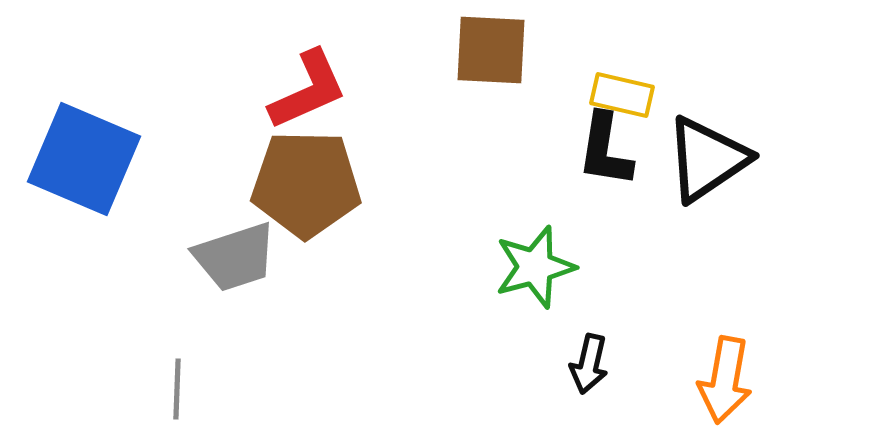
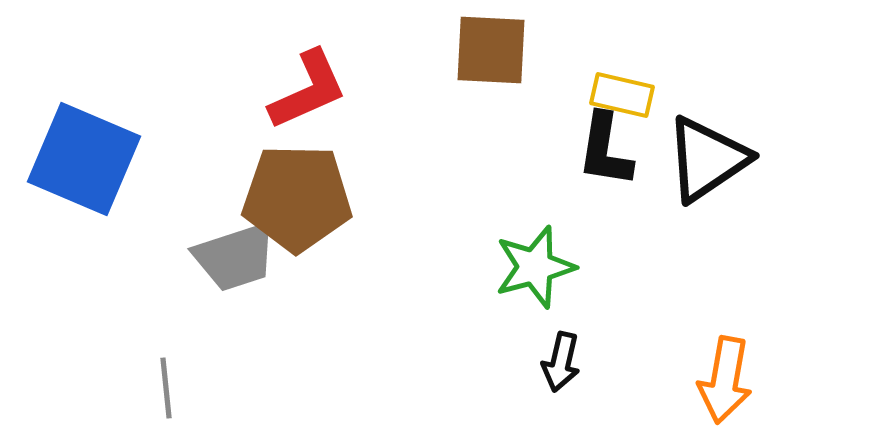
brown pentagon: moved 9 px left, 14 px down
black arrow: moved 28 px left, 2 px up
gray line: moved 11 px left, 1 px up; rotated 8 degrees counterclockwise
